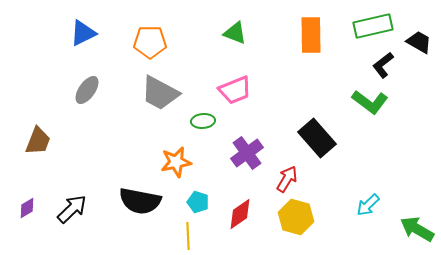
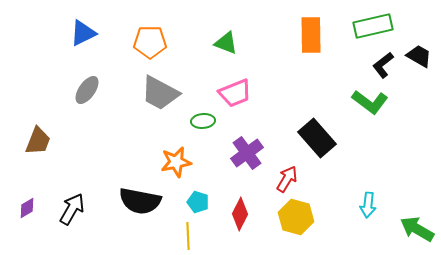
green triangle: moved 9 px left, 10 px down
black trapezoid: moved 14 px down
pink trapezoid: moved 3 px down
cyan arrow: rotated 40 degrees counterclockwise
black arrow: rotated 16 degrees counterclockwise
red diamond: rotated 28 degrees counterclockwise
